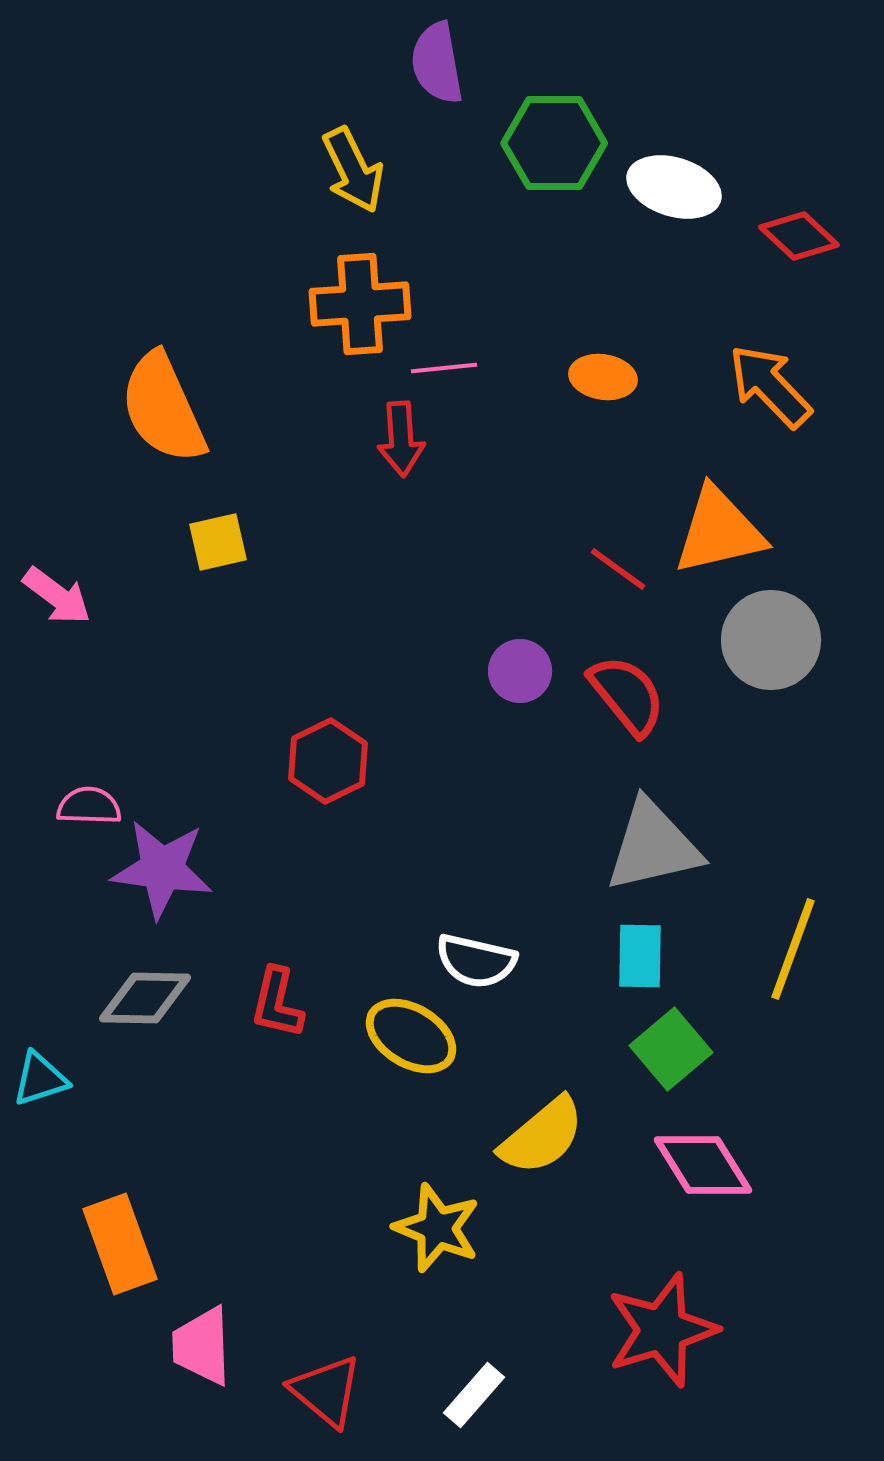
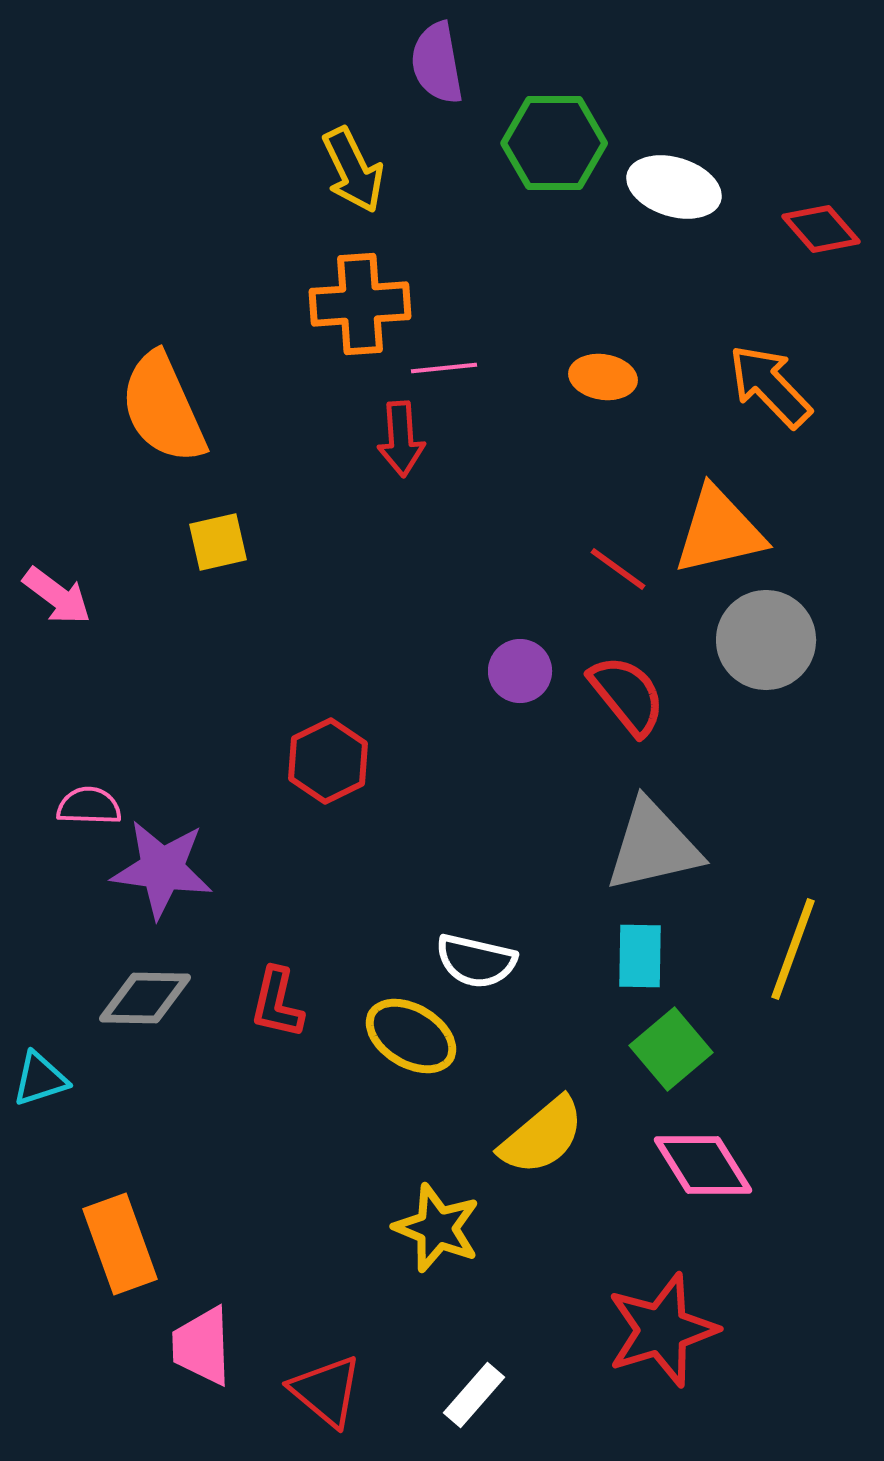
red diamond: moved 22 px right, 7 px up; rotated 6 degrees clockwise
gray circle: moved 5 px left
